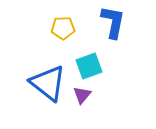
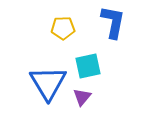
cyan square: moved 1 px left; rotated 8 degrees clockwise
blue triangle: rotated 21 degrees clockwise
purple triangle: moved 2 px down
